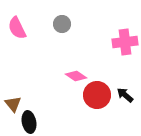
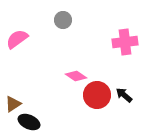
gray circle: moved 1 px right, 4 px up
pink semicircle: moved 11 px down; rotated 80 degrees clockwise
black arrow: moved 1 px left
brown triangle: rotated 36 degrees clockwise
black ellipse: rotated 55 degrees counterclockwise
